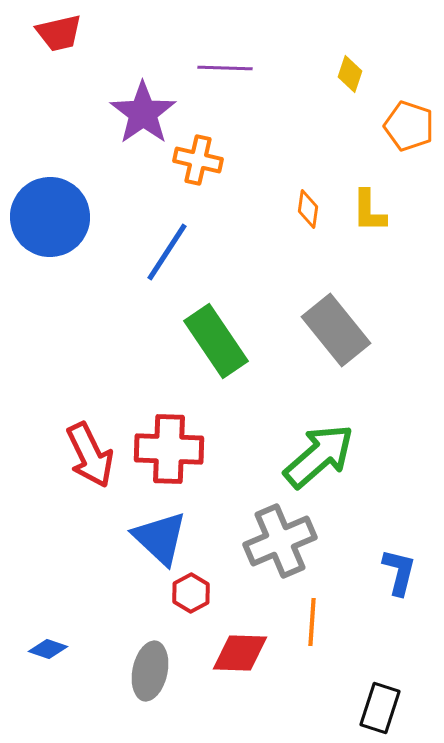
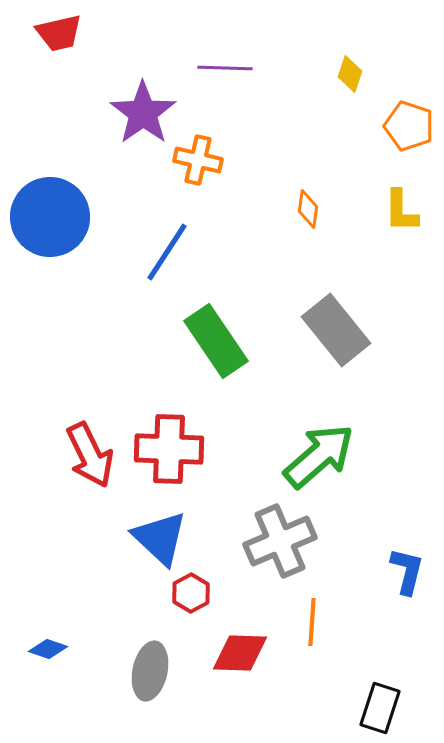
yellow L-shape: moved 32 px right
blue L-shape: moved 8 px right, 1 px up
